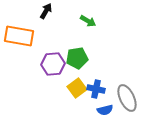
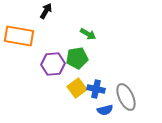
green arrow: moved 13 px down
gray ellipse: moved 1 px left, 1 px up
